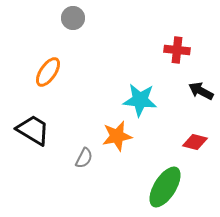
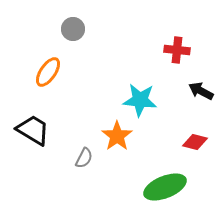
gray circle: moved 11 px down
orange star: rotated 24 degrees counterclockwise
green ellipse: rotated 36 degrees clockwise
